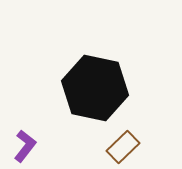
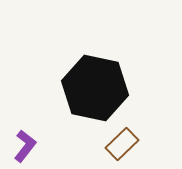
brown rectangle: moved 1 px left, 3 px up
